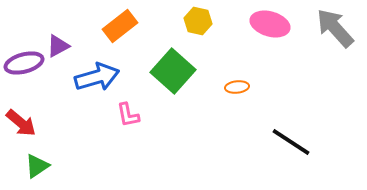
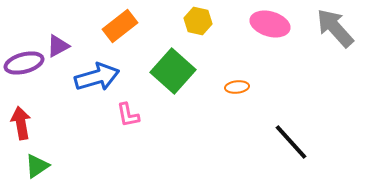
red arrow: rotated 140 degrees counterclockwise
black line: rotated 15 degrees clockwise
